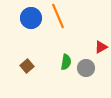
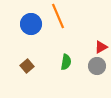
blue circle: moved 6 px down
gray circle: moved 11 px right, 2 px up
